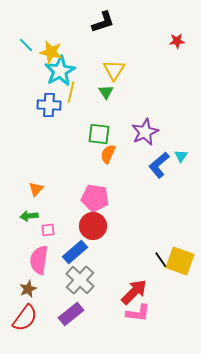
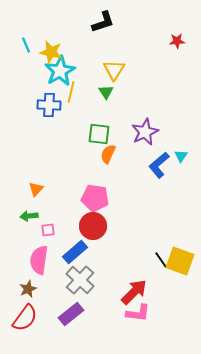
cyan line: rotated 21 degrees clockwise
